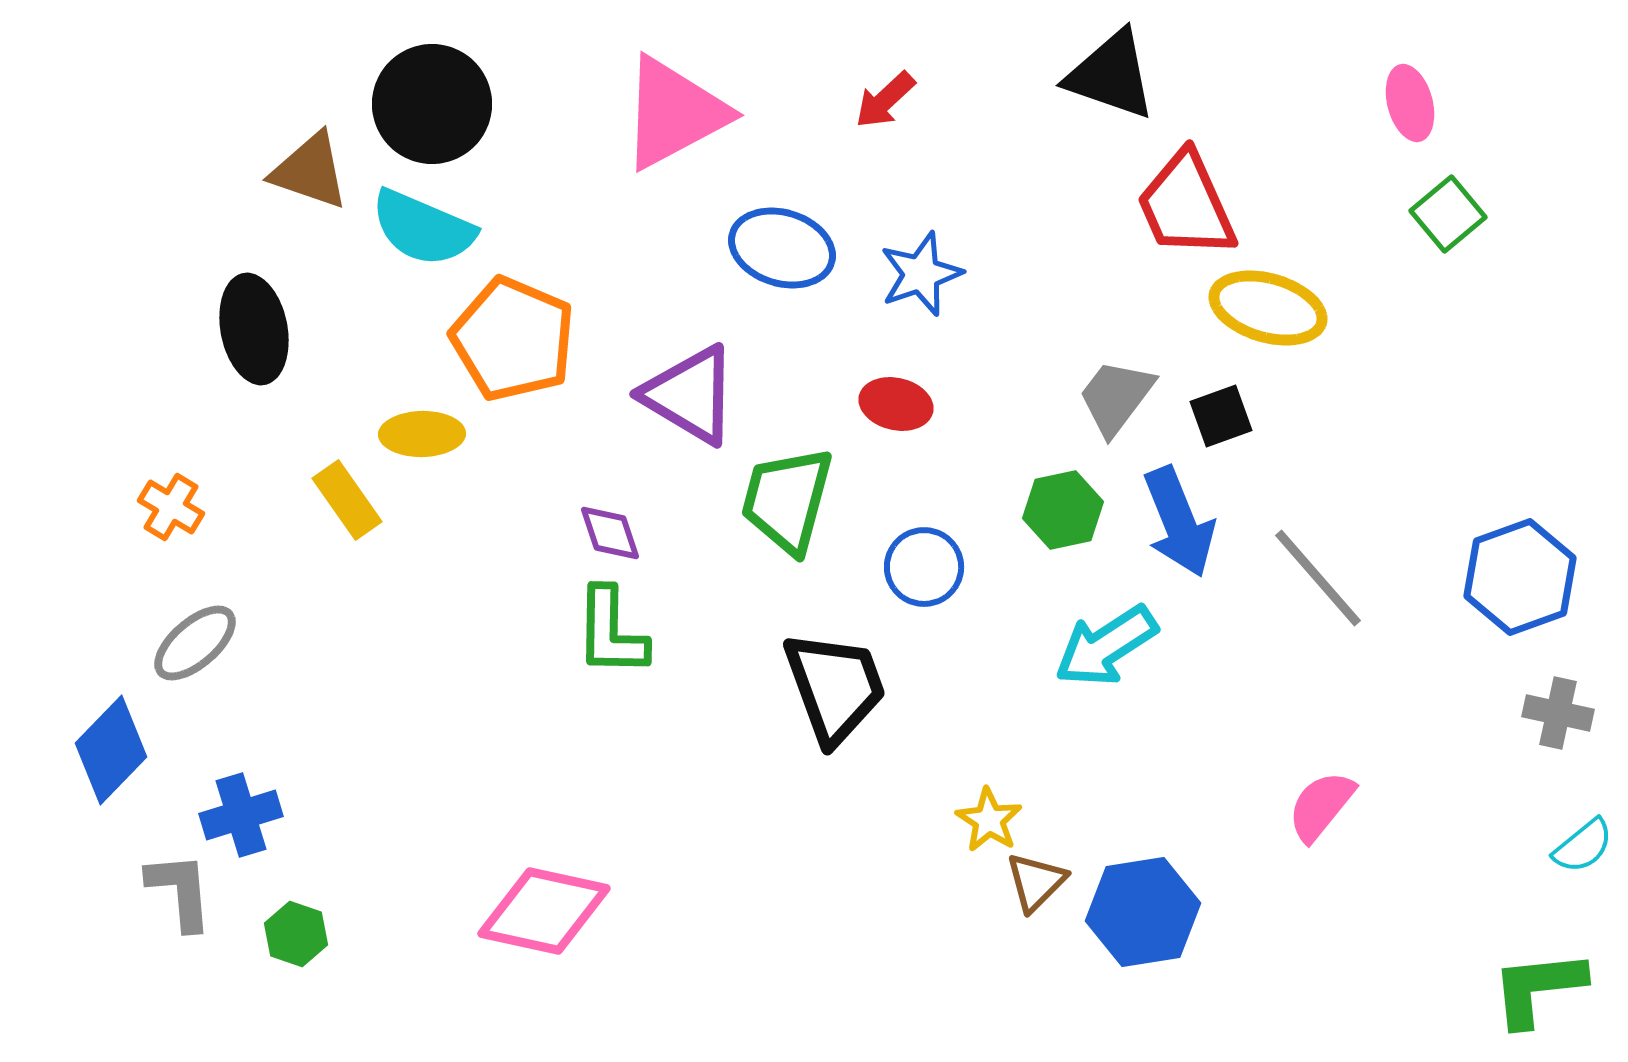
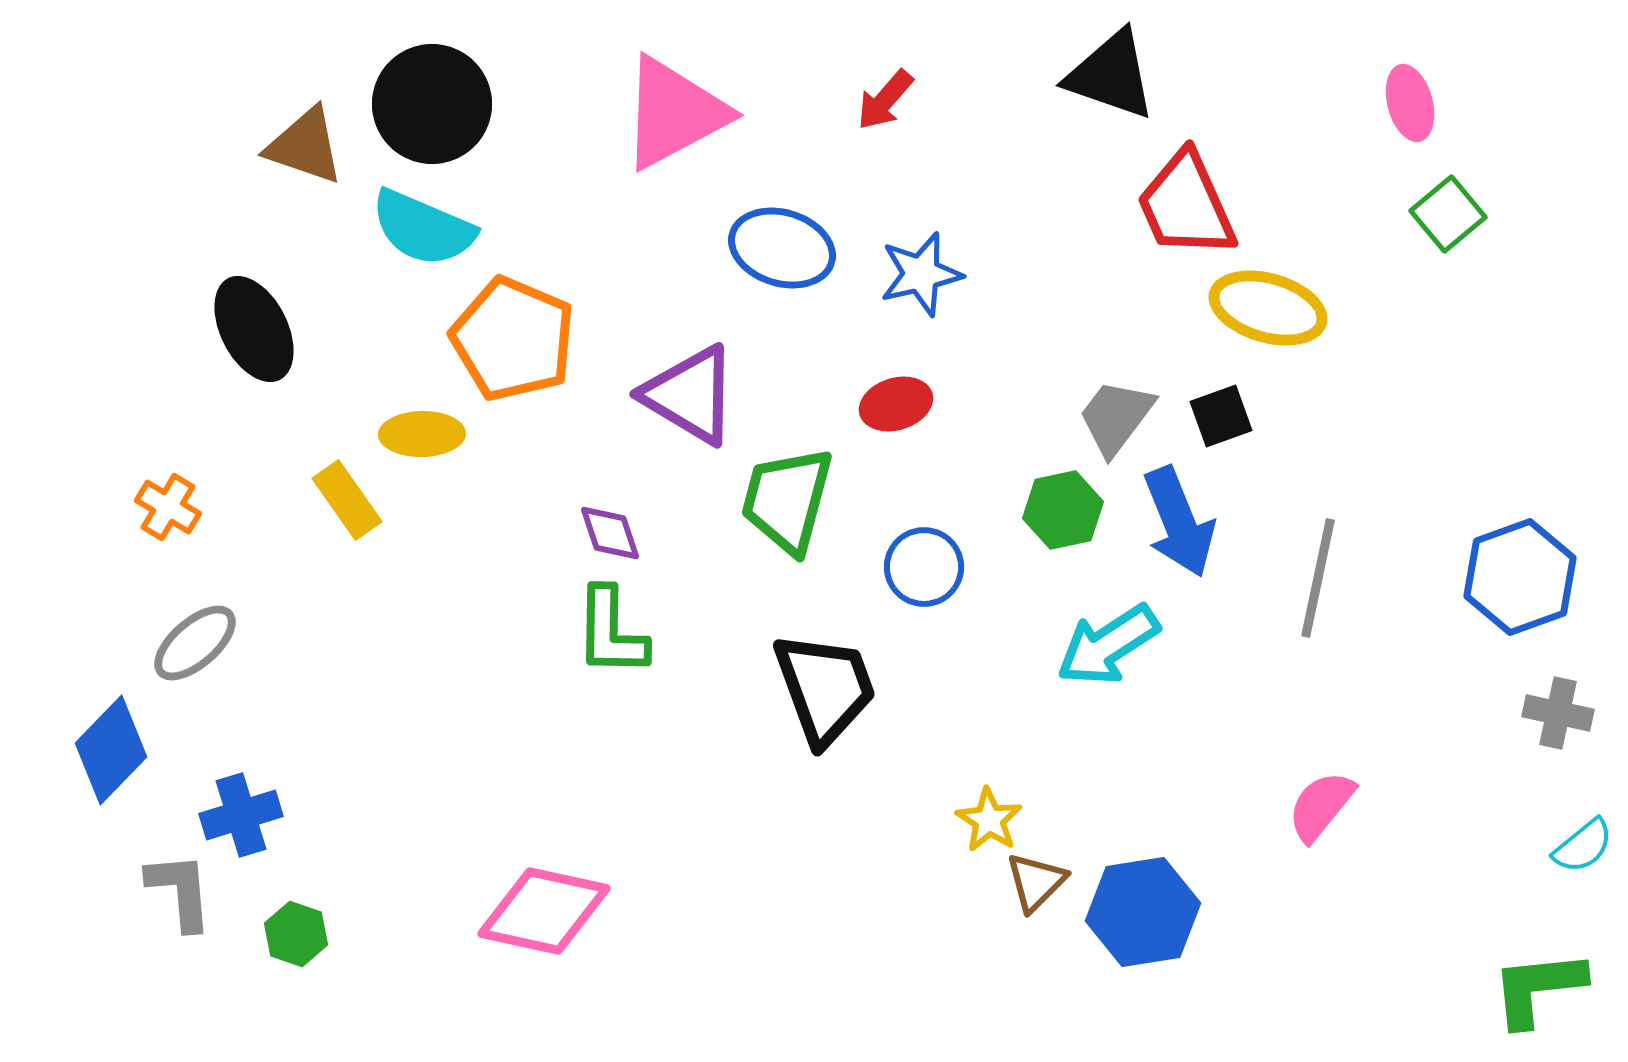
red arrow at (885, 100): rotated 6 degrees counterclockwise
brown triangle at (310, 171): moved 5 px left, 25 px up
blue star at (921, 274): rotated 6 degrees clockwise
black ellipse at (254, 329): rotated 16 degrees counterclockwise
gray trapezoid at (1116, 397): moved 20 px down
red ellipse at (896, 404): rotated 30 degrees counterclockwise
orange cross at (171, 507): moved 3 px left
gray line at (1318, 578): rotated 53 degrees clockwise
cyan arrow at (1106, 646): moved 2 px right, 1 px up
black trapezoid at (835, 687): moved 10 px left, 1 px down
